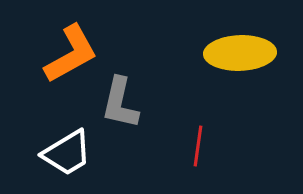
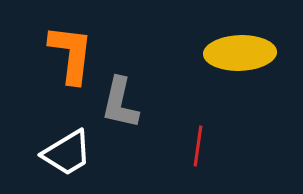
orange L-shape: rotated 54 degrees counterclockwise
